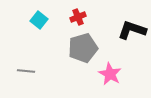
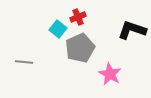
cyan square: moved 19 px right, 9 px down
gray pentagon: moved 3 px left; rotated 8 degrees counterclockwise
gray line: moved 2 px left, 9 px up
